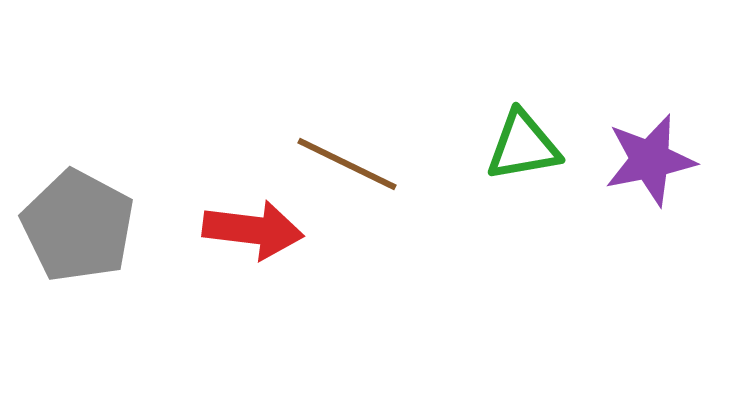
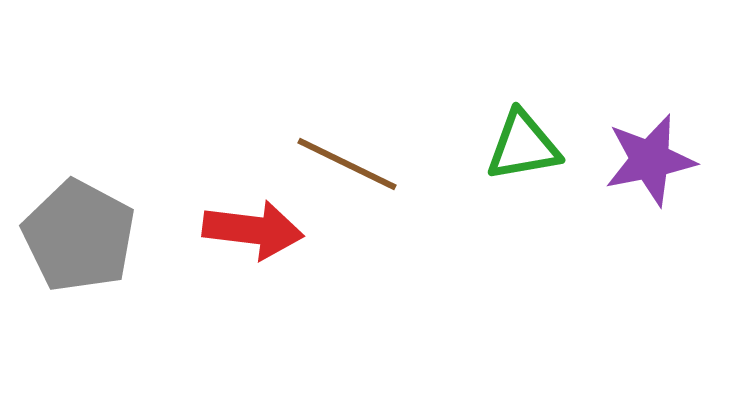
gray pentagon: moved 1 px right, 10 px down
